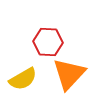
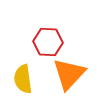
yellow semicircle: rotated 112 degrees clockwise
